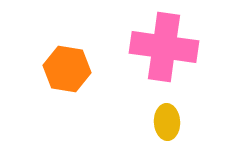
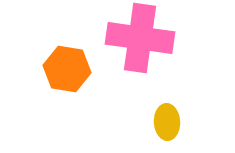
pink cross: moved 24 px left, 9 px up
